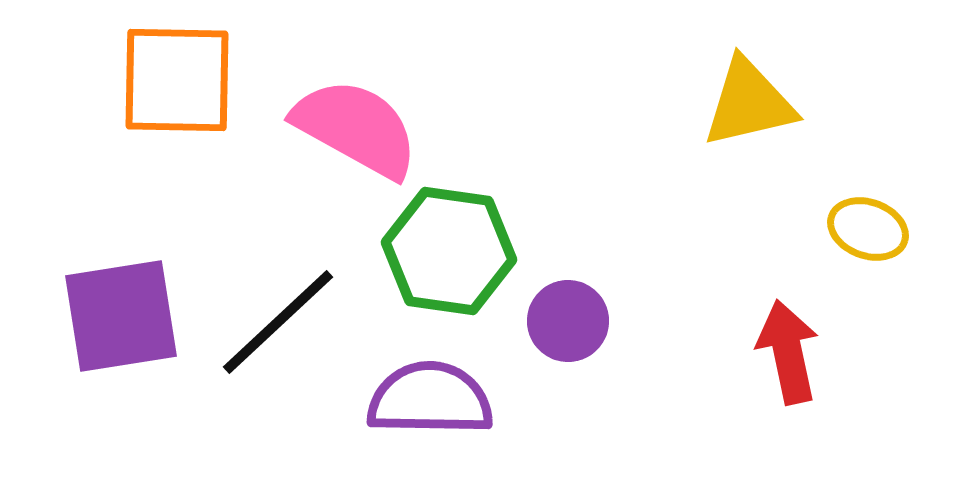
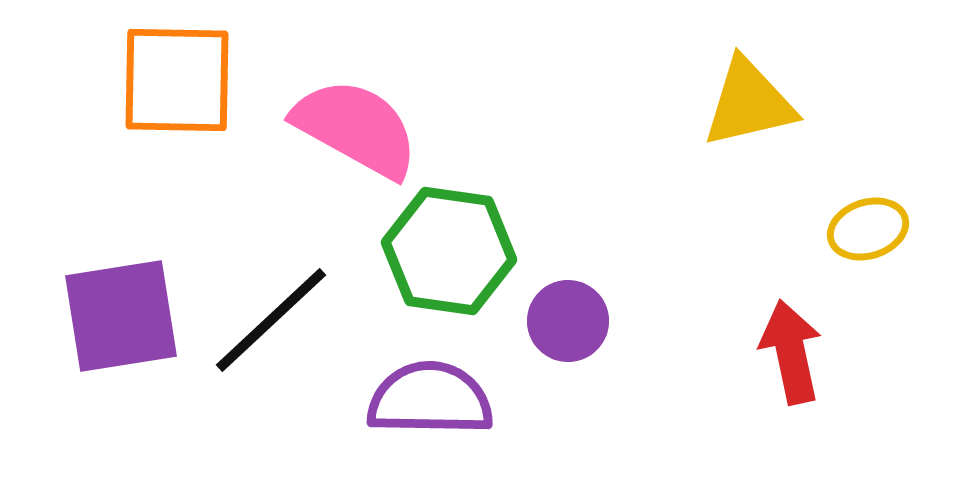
yellow ellipse: rotated 38 degrees counterclockwise
black line: moved 7 px left, 2 px up
red arrow: moved 3 px right
